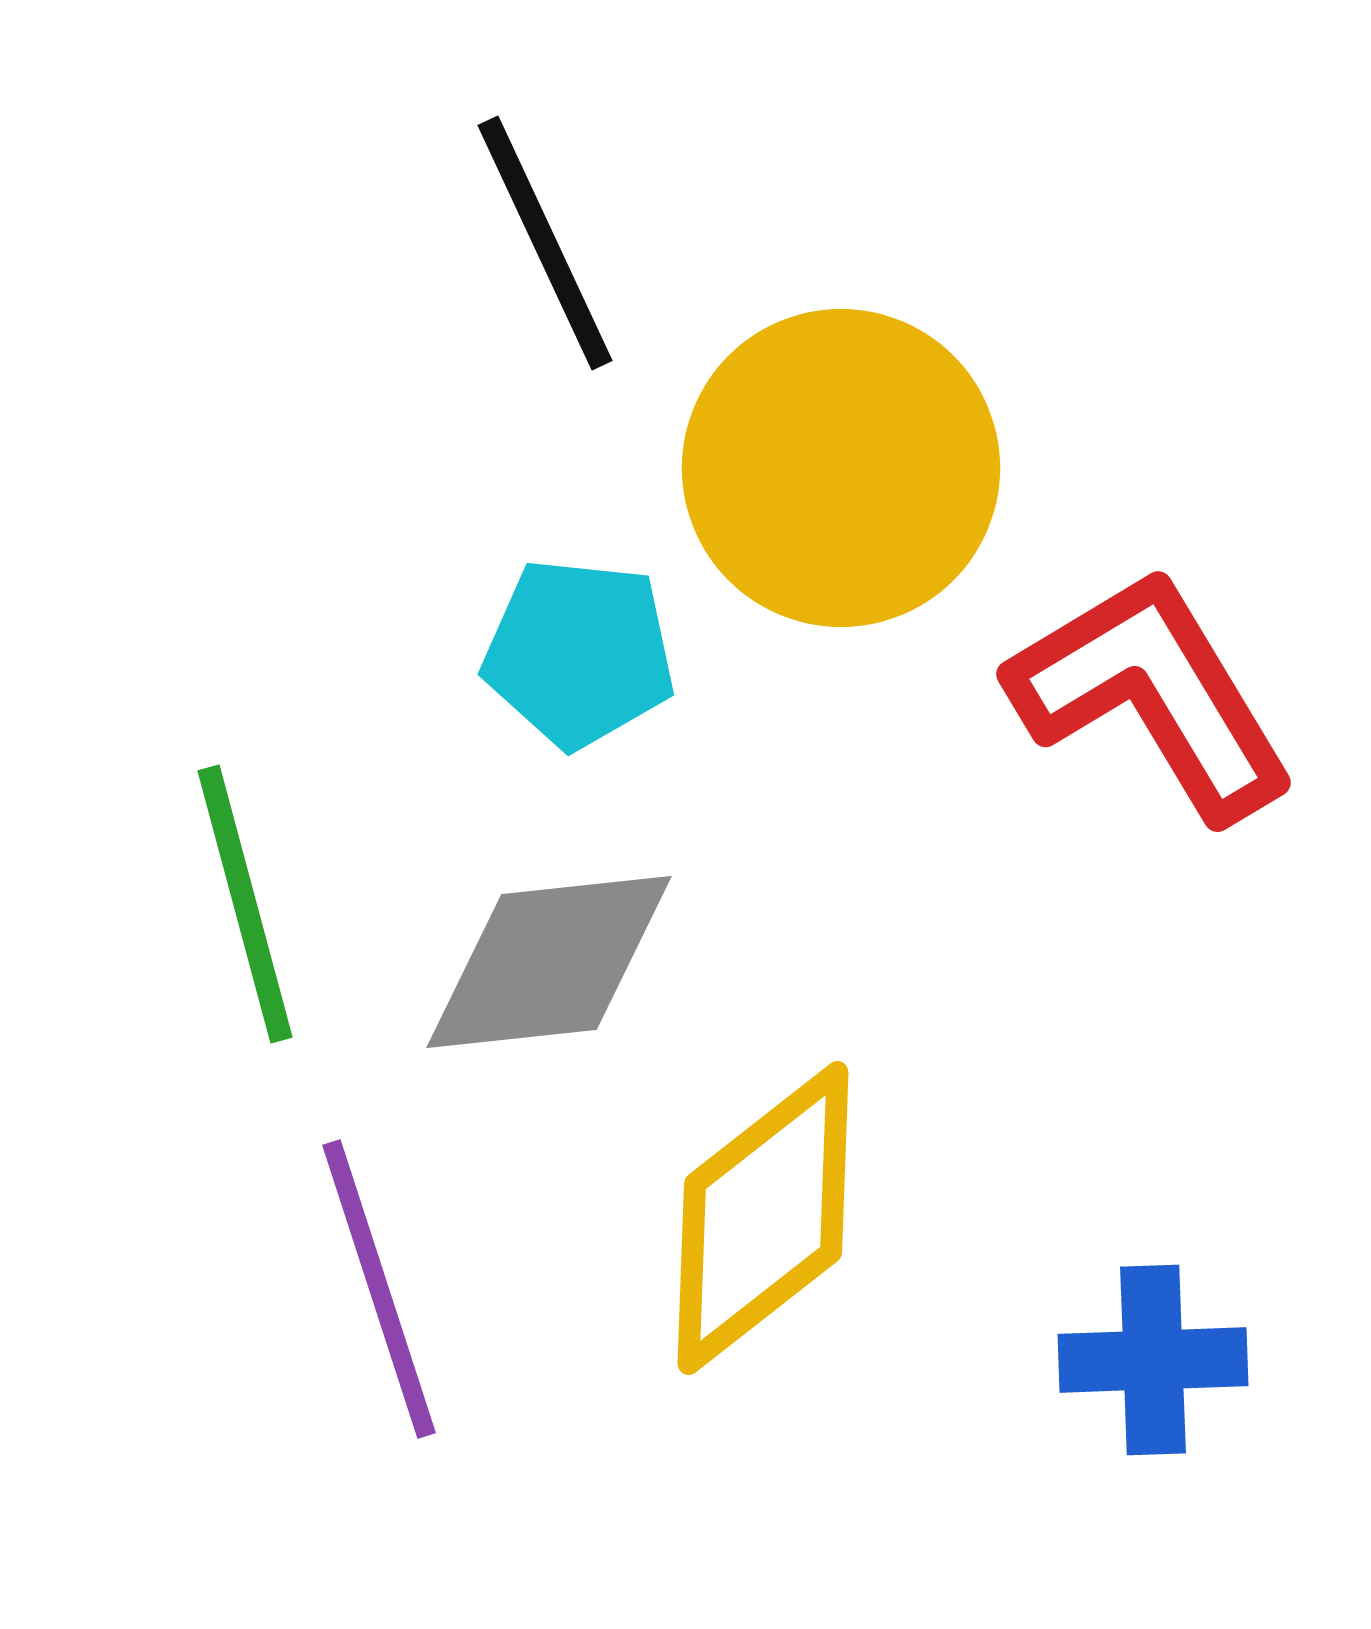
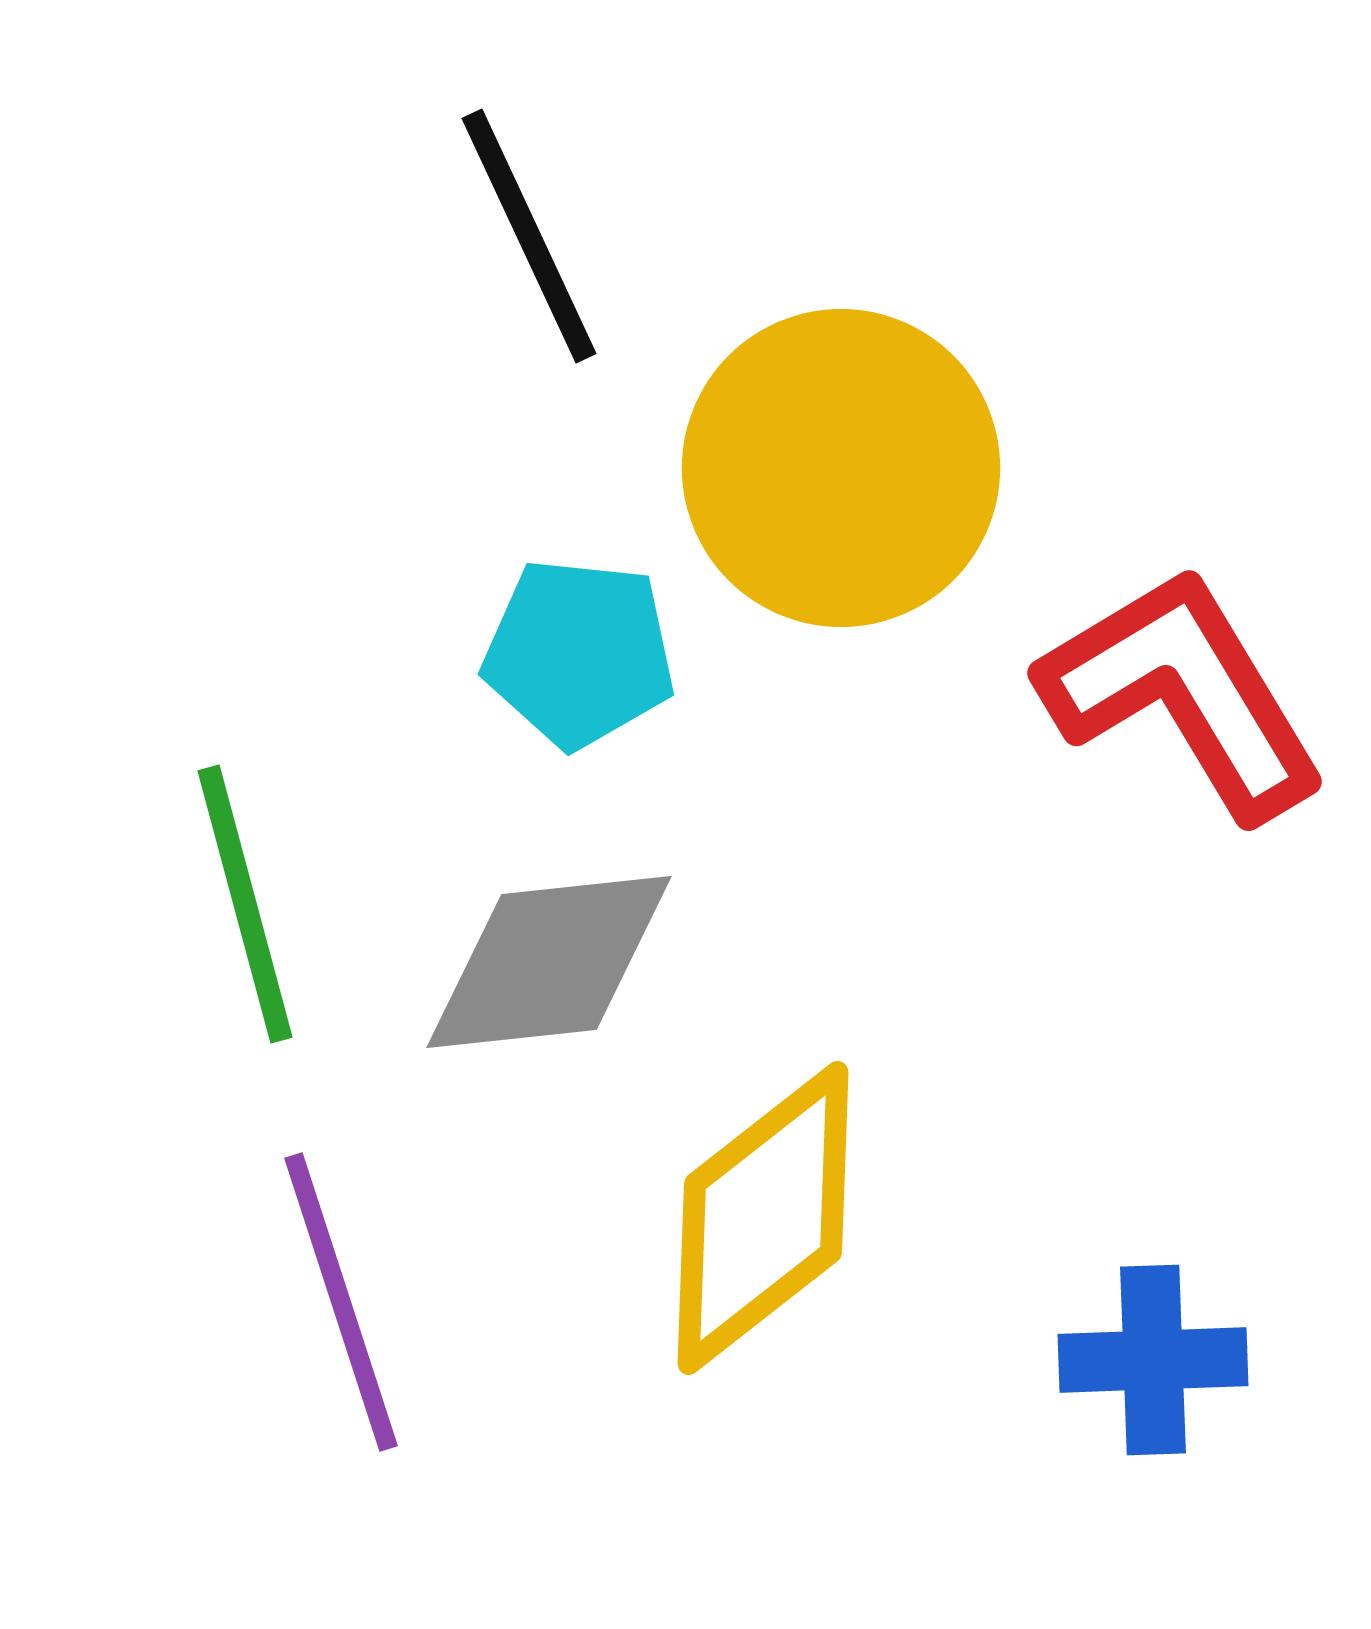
black line: moved 16 px left, 7 px up
red L-shape: moved 31 px right, 1 px up
purple line: moved 38 px left, 13 px down
